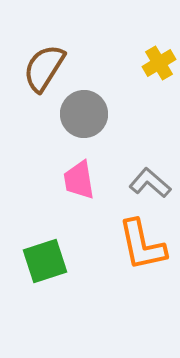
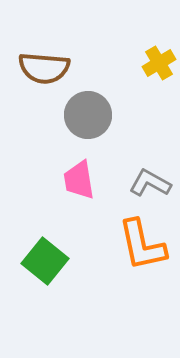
brown semicircle: rotated 117 degrees counterclockwise
gray circle: moved 4 px right, 1 px down
gray L-shape: rotated 12 degrees counterclockwise
green square: rotated 33 degrees counterclockwise
